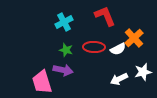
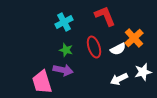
red ellipse: rotated 70 degrees clockwise
